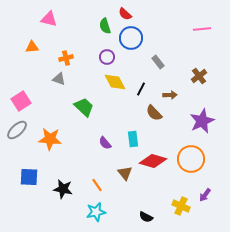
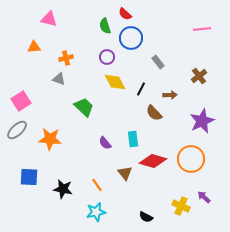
orange triangle: moved 2 px right
purple arrow: moved 1 px left, 2 px down; rotated 96 degrees clockwise
